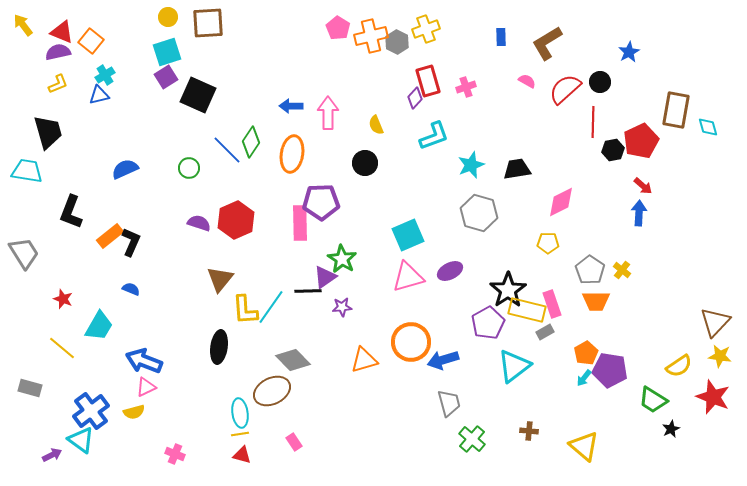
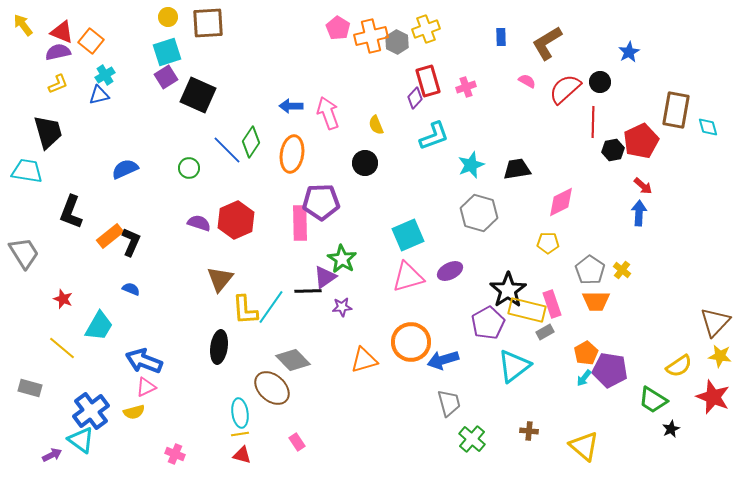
pink arrow at (328, 113): rotated 20 degrees counterclockwise
brown ellipse at (272, 391): moved 3 px up; rotated 69 degrees clockwise
pink rectangle at (294, 442): moved 3 px right
